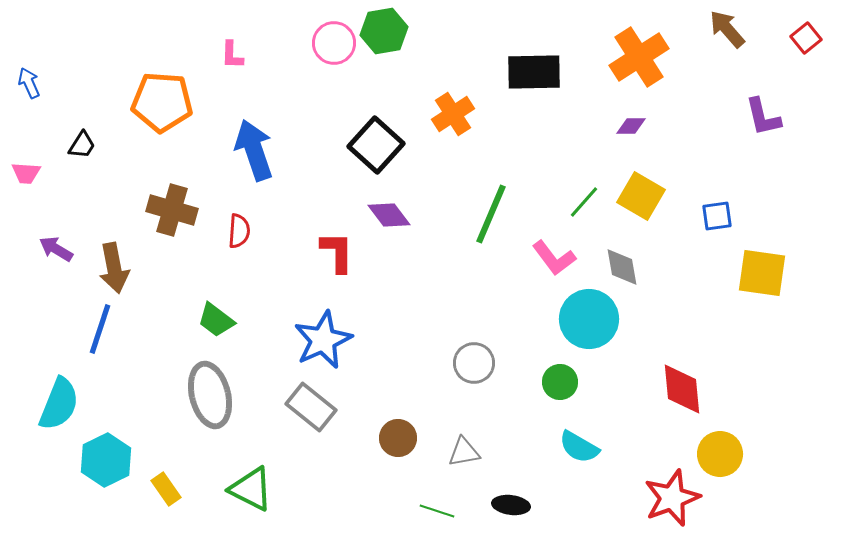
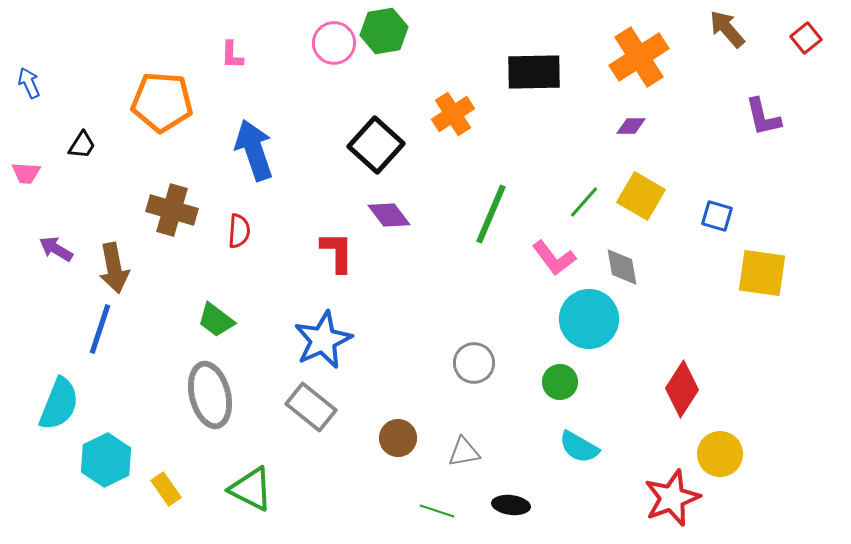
blue square at (717, 216): rotated 24 degrees clockwise
red diamond at (682, 389): rotated 38 degrees clockwise
